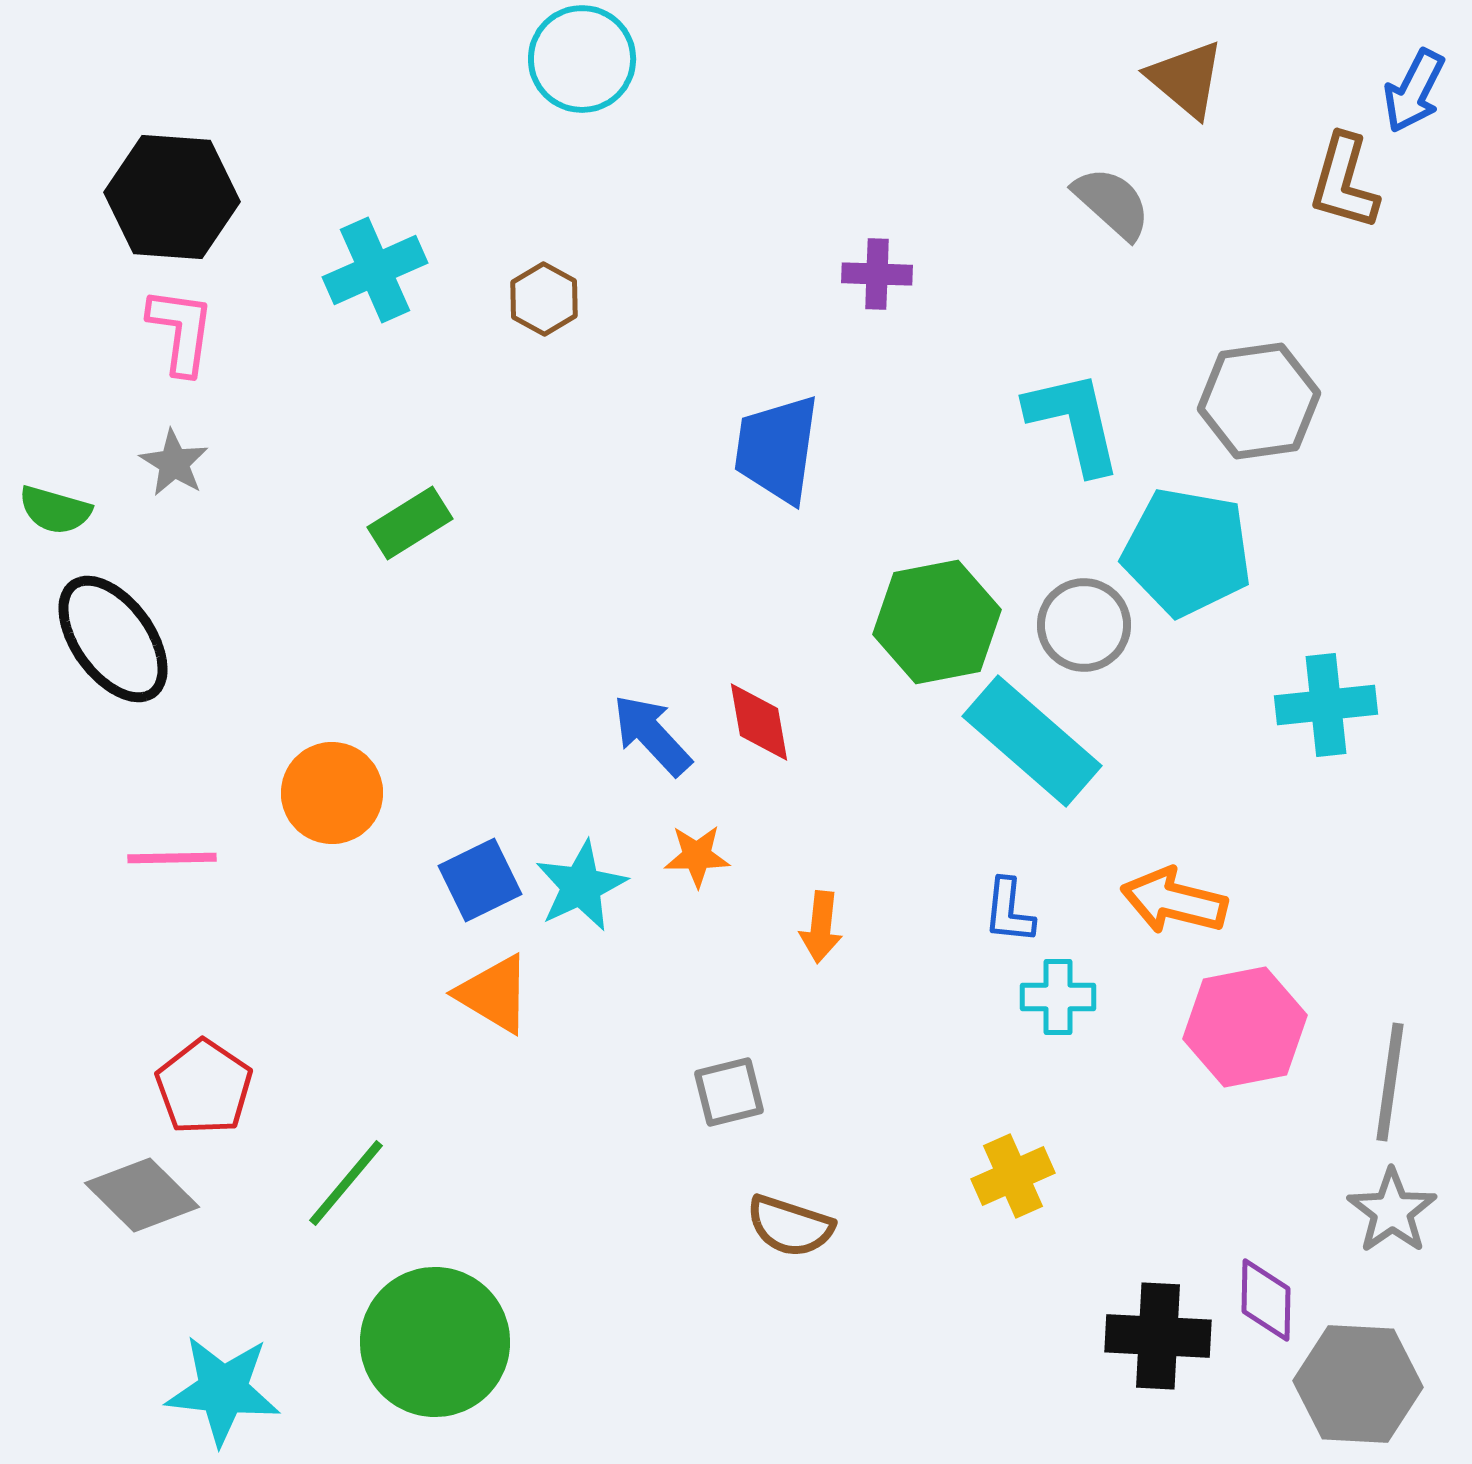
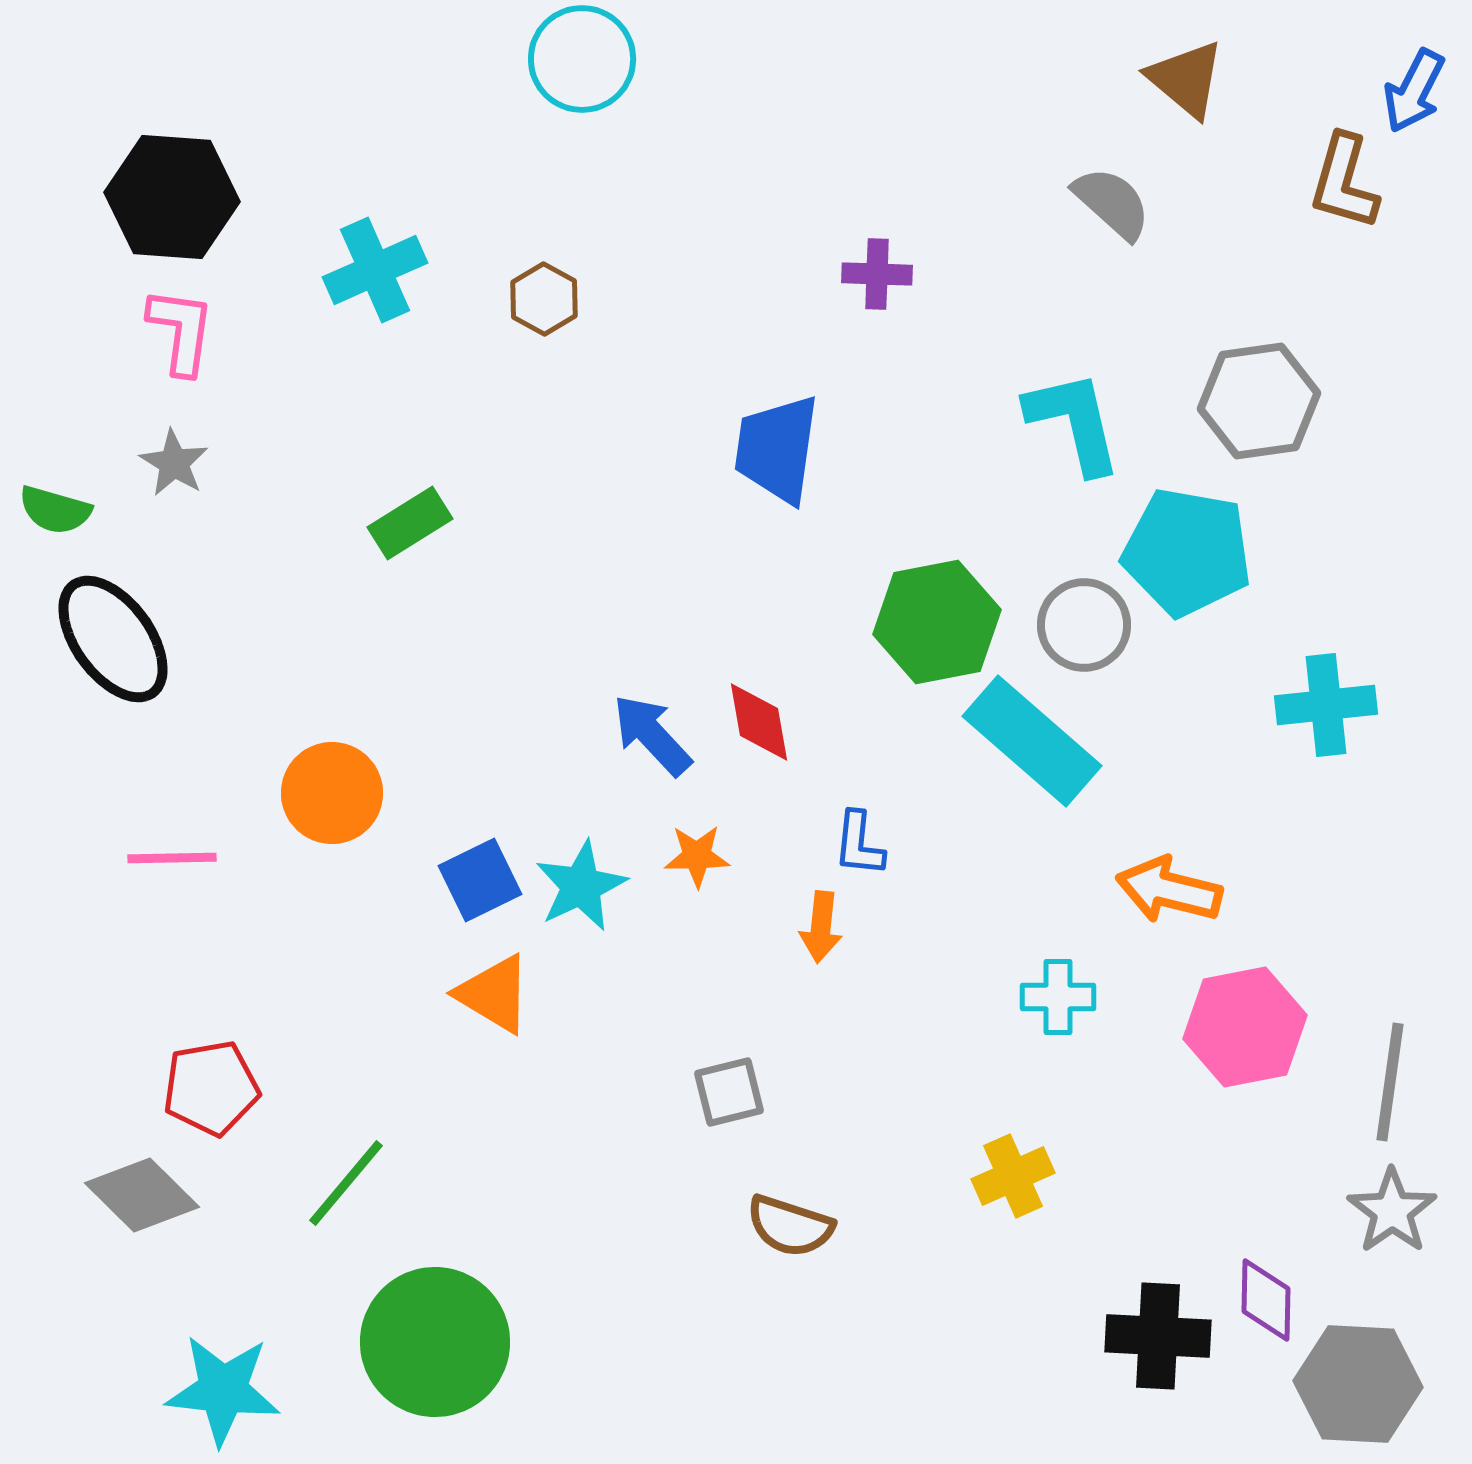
orange arrow at (1174, 901): moved 5 px left, 11 px up
blue L-shape at (1009, 911): moved 150 px left, 67 px up
red pentagon at (204, 1087): moved 7 px right, 1 px down; rotated 28 degrees clockwise
